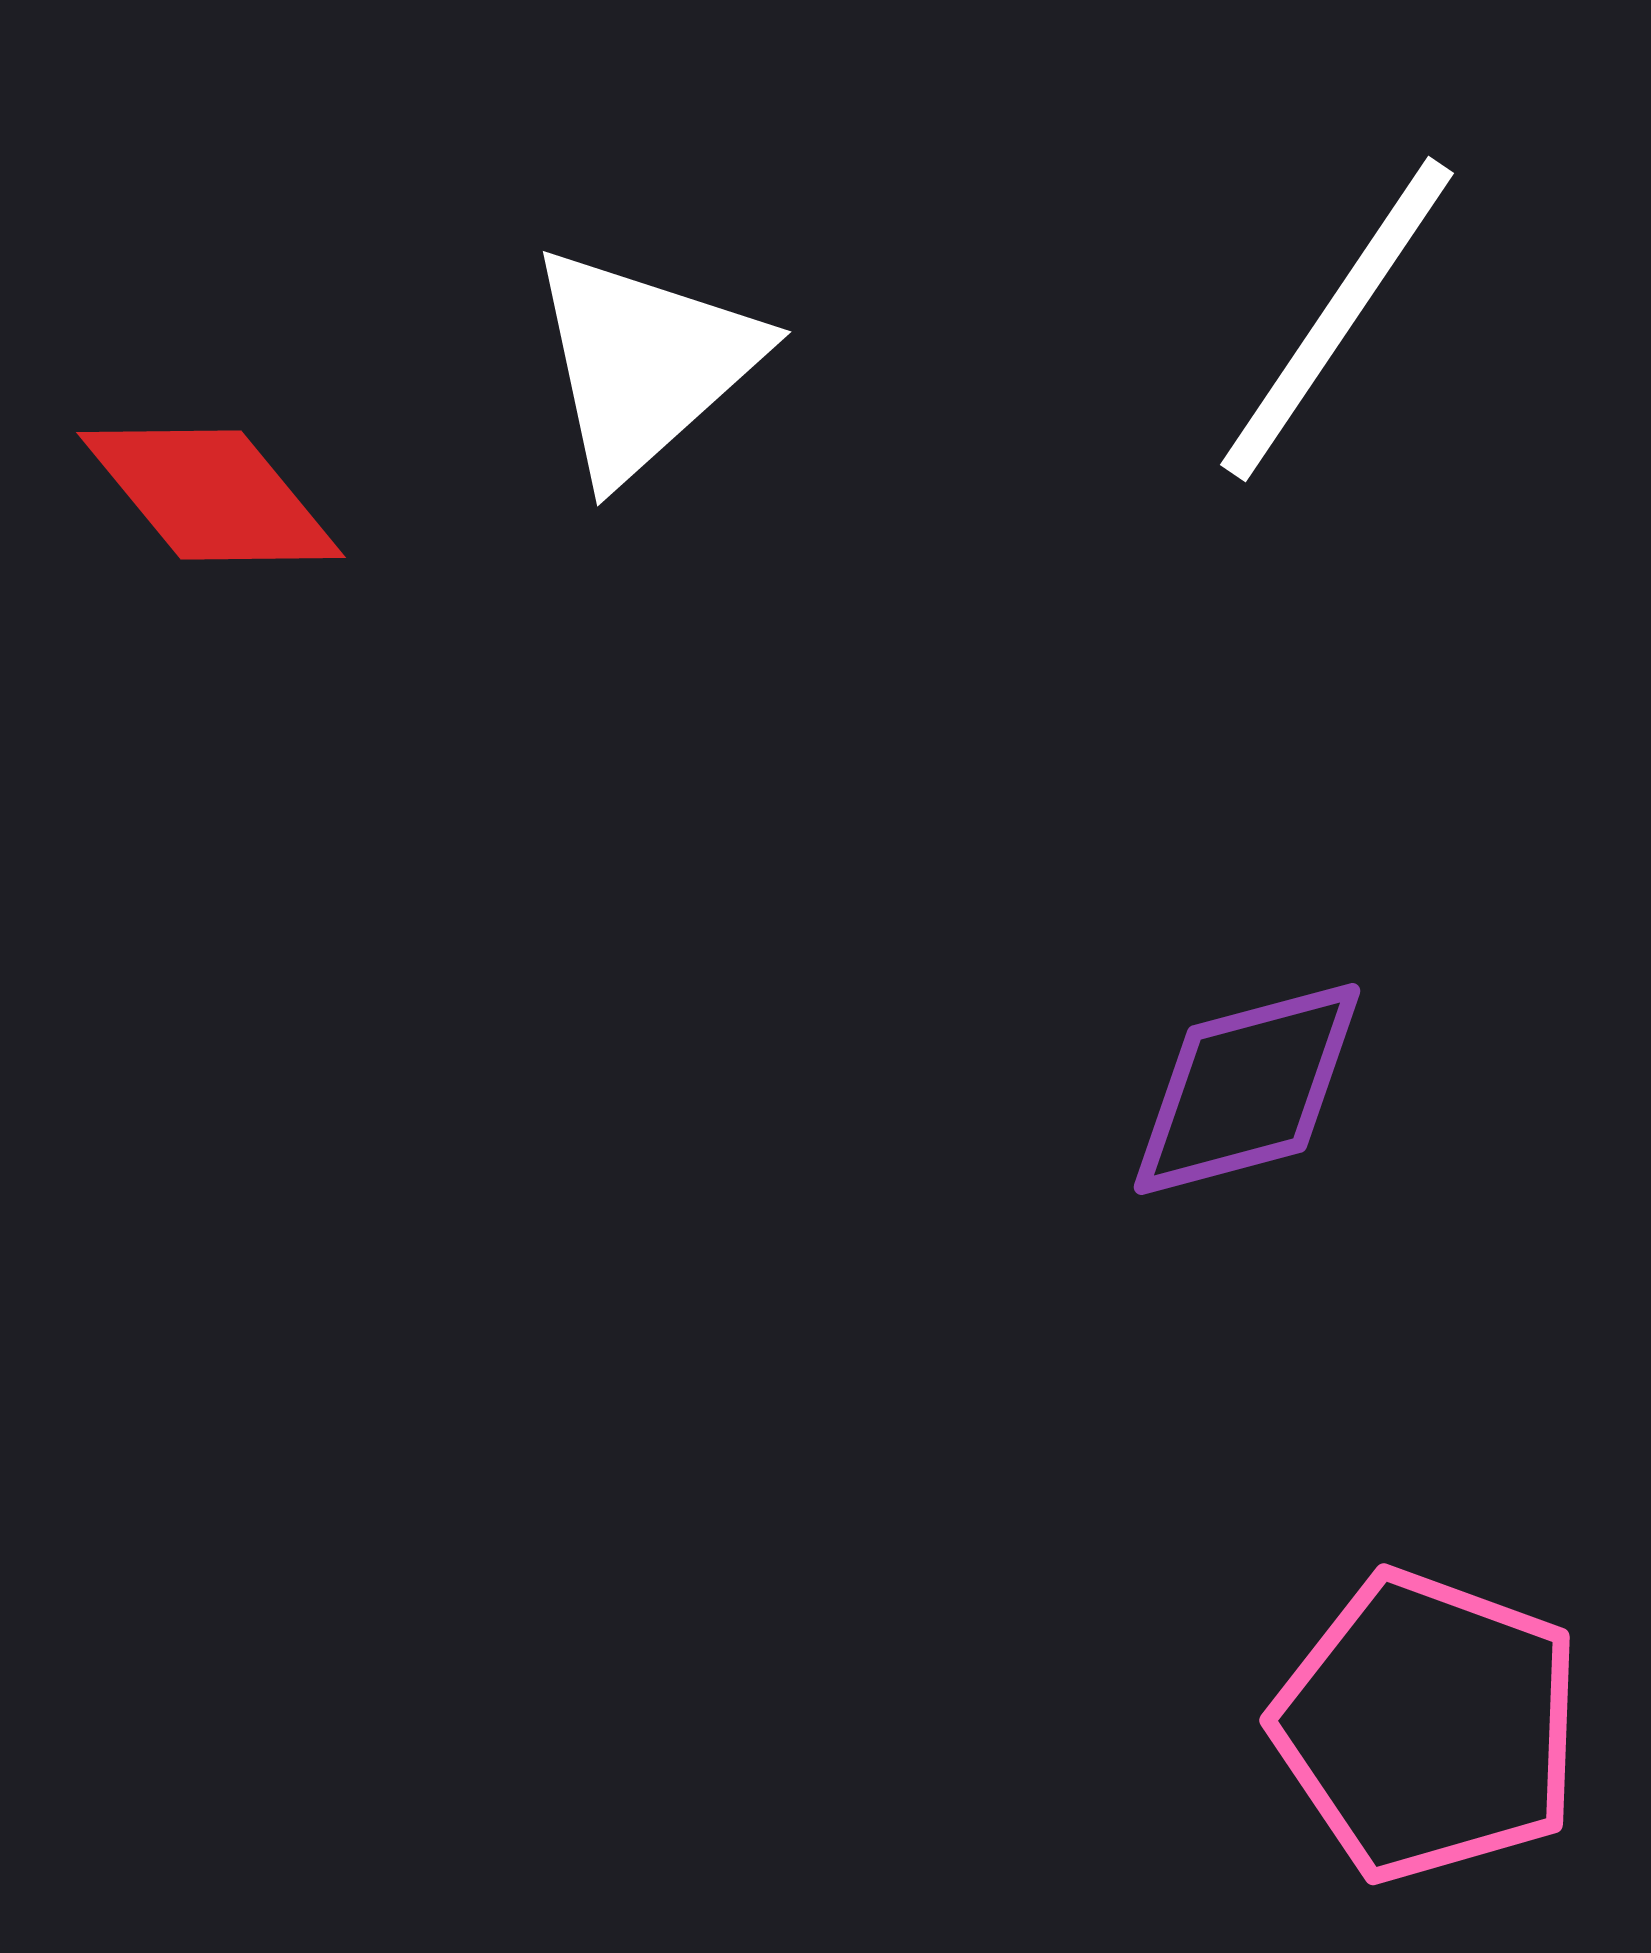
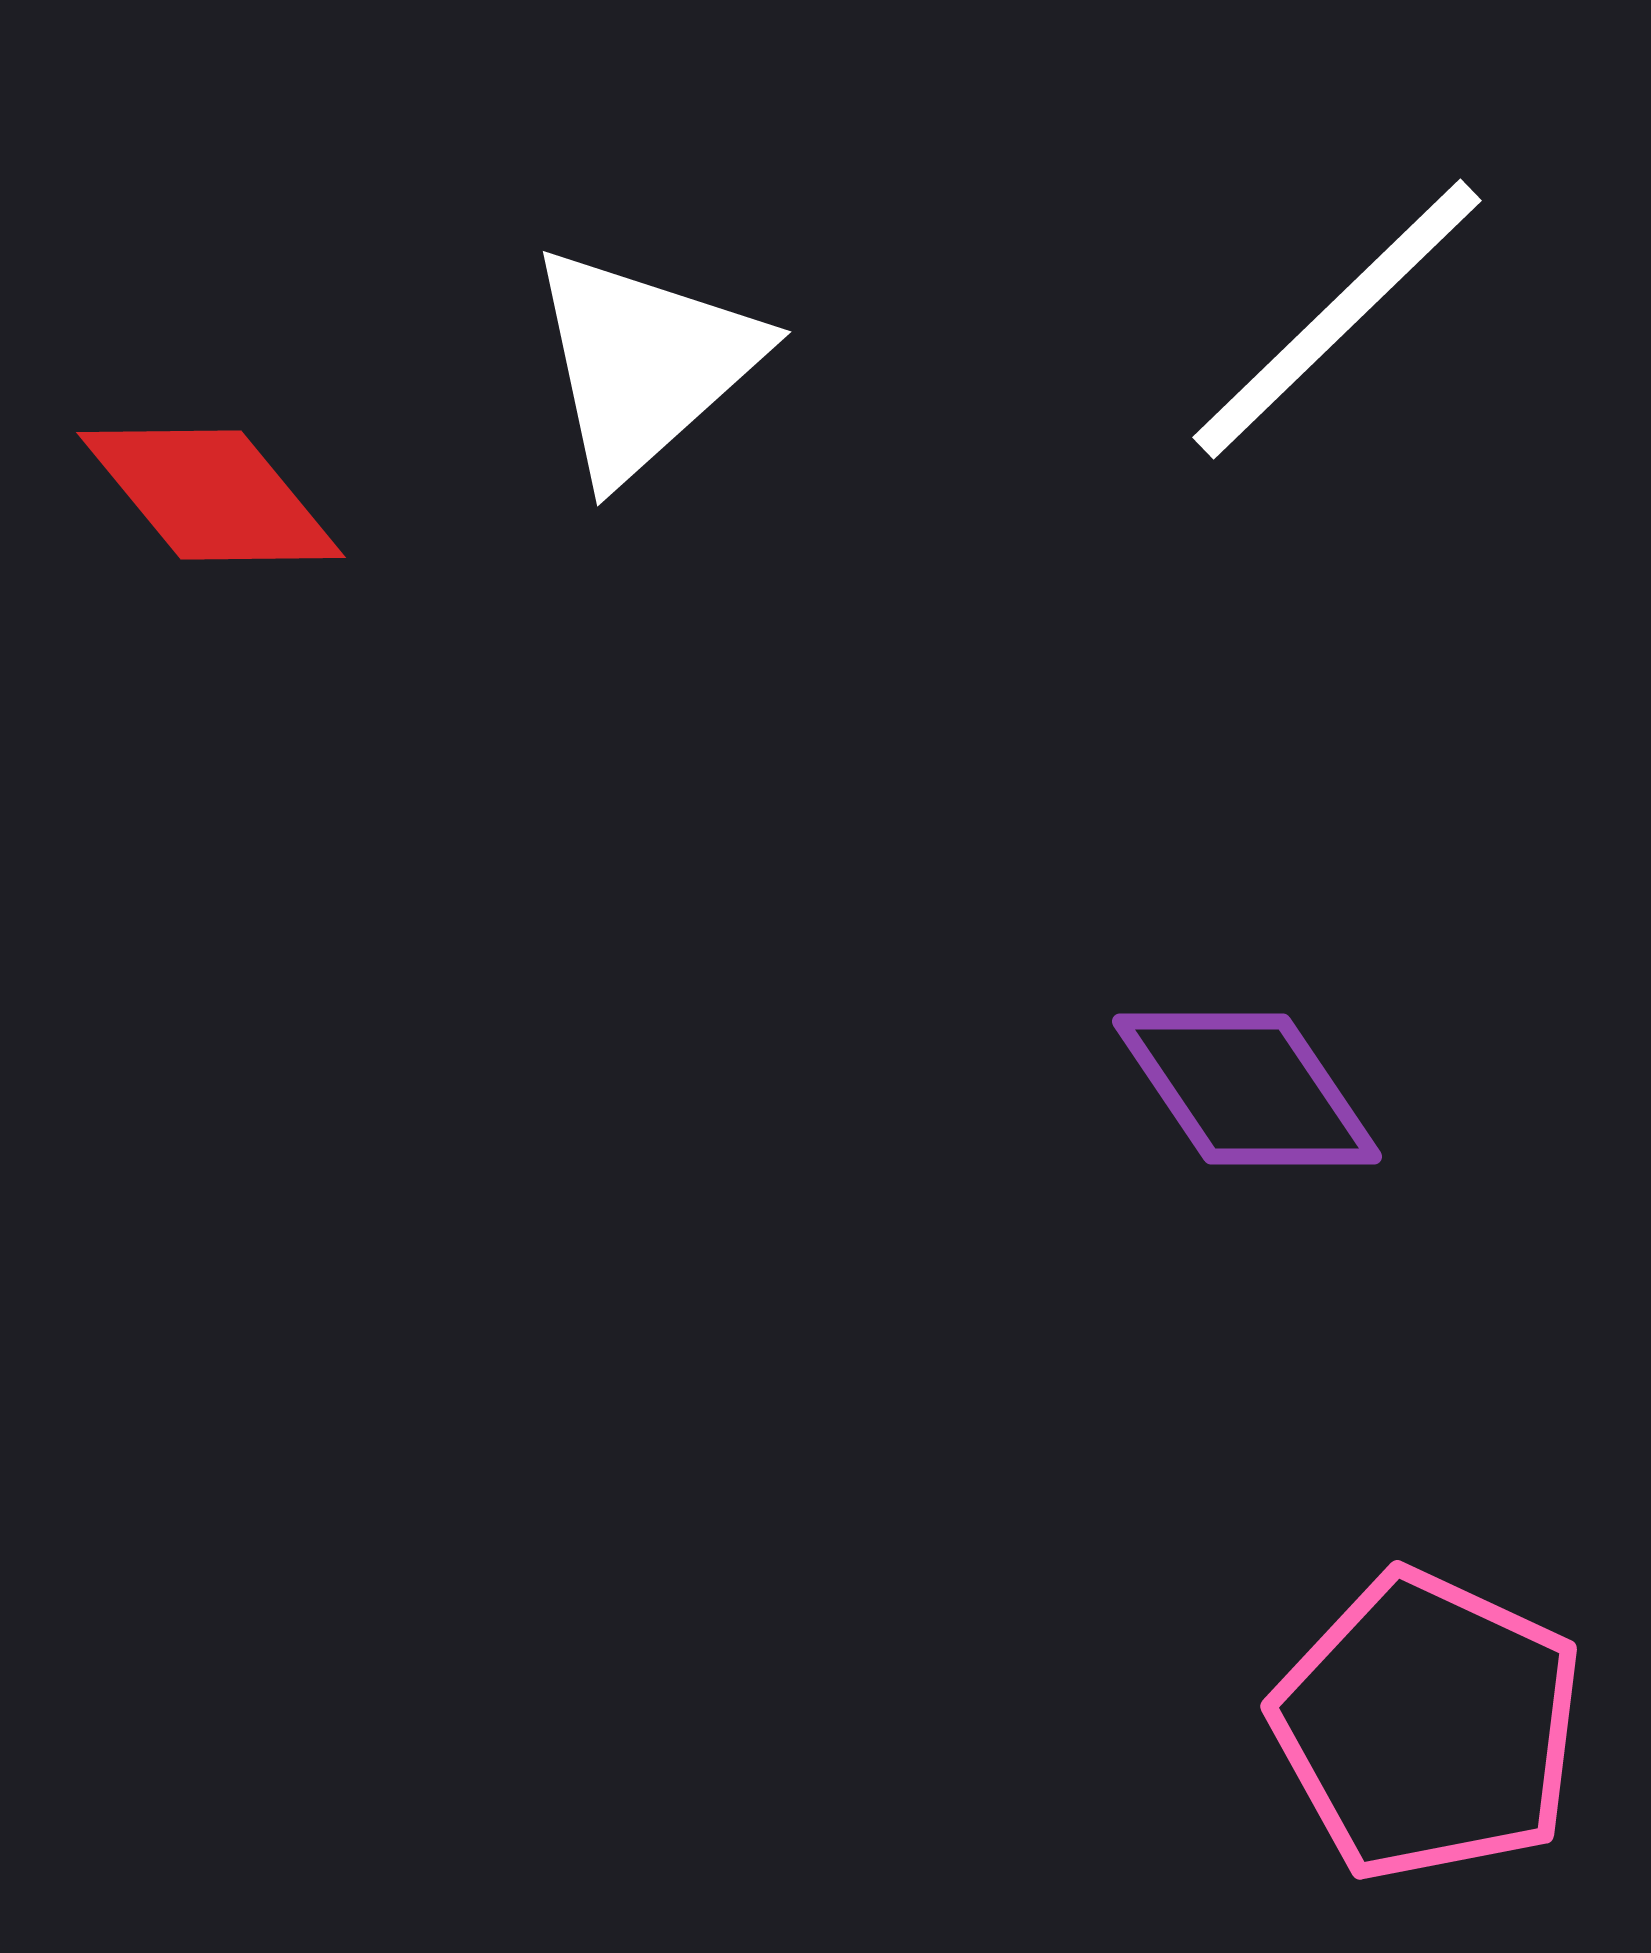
white line: rotated 12 degrees clockwise
purple diamond: rotated 71 degrees clockwise
pink pentagon: rotated 5 degrees clockwise
